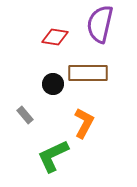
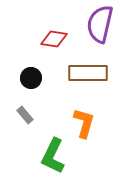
red diamond: moved 1 px left, 2 px down
black circle: moved 22 px left, 6 px up
orange L-shape: rotated 12 degrees counterclockwise
green L-shape: rotated 39 degrees counterclockwise
